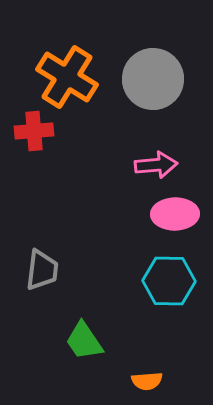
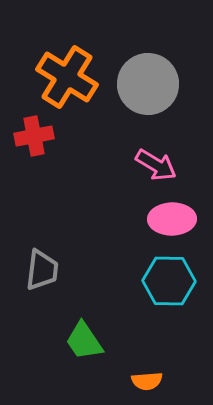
gray circle: moved 5 px left, 5 px down
red cross: moved 5 px down; rotated 6 degrees counterclockwise
pink arrow: rotated 36 degrees clockwise
pink ellipse: moved 3 px left, 5 px down
